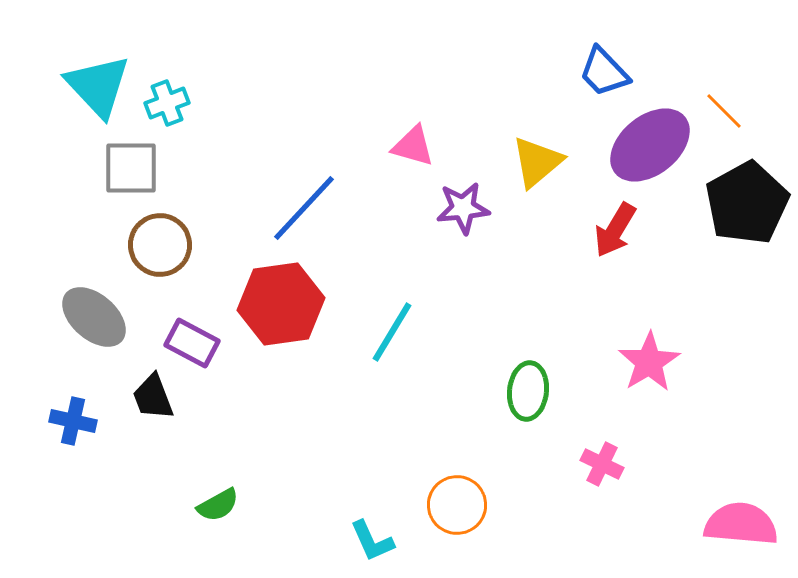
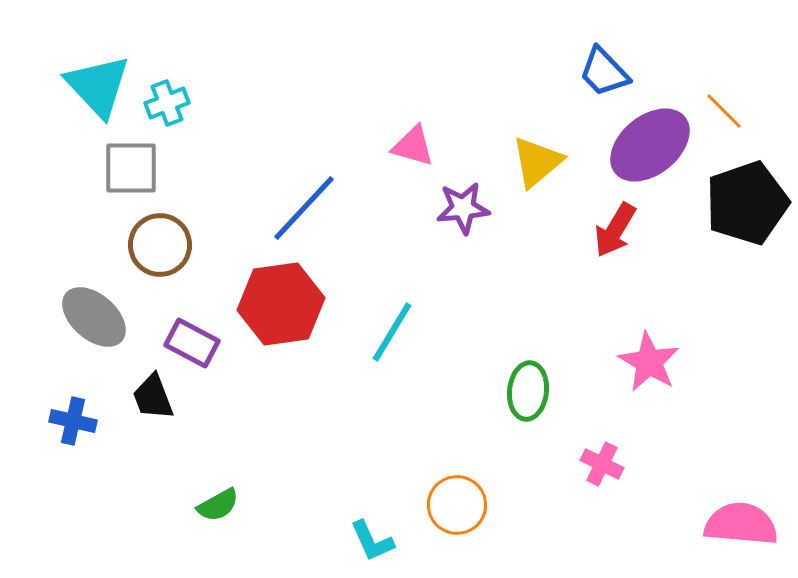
black pentagon: rotated 10 degrees clockwise
pink star: rotated 10 degrees counterclockwise
